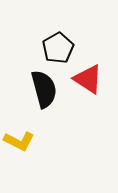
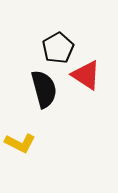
red triangle: moved 2 px left, 4 px up
yellow L-shape: moved 1 px right, 2 px down
